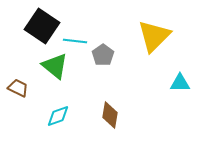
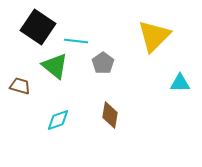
black square: moved 4 px left, 1 px down
cyan line: moved 1 px right
gray pentagon: moved 8 px down
brown trapezoid: moved 2 px right, 2 px up; rotated 10 degrees counterclockwise
cyan diamond: moved 4 px down
